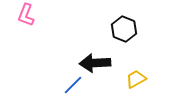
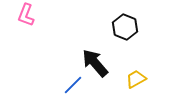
black hexagon: moved 1 px right, 2 px up
black arrow: rotated 52 degrees clockwise
